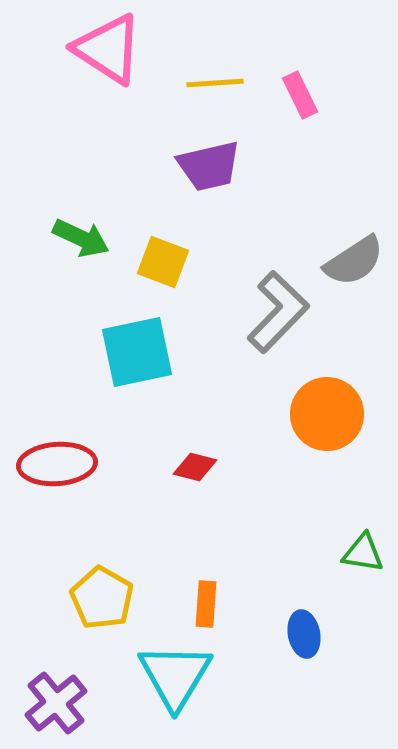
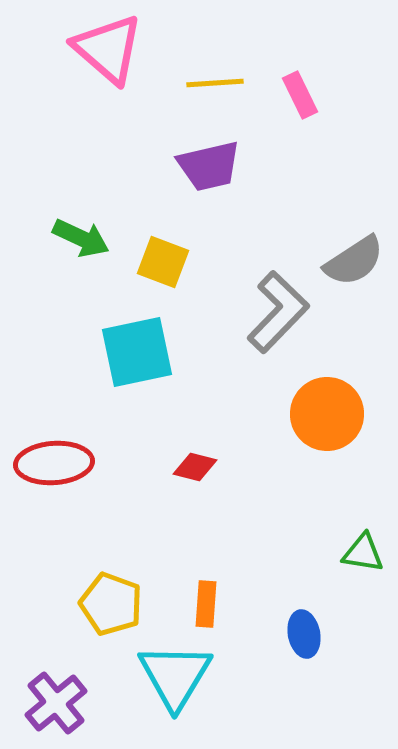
pink triangle: rotated 8 degrees clockwise
red ellipse: moved 3 px left, 1 px up
yellow pentagon: moved 9 px right, 6 px down; rotated 10 degrees counterclockwise
